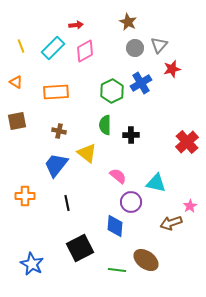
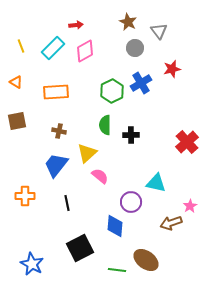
gray triangle: moved 14 px up; rotated 18 degrees counterclockwise
yellow triangle: rotated 40 degrees clockwise
pink semicircle: moved 18 px left
